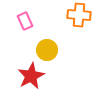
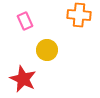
red star: moved 8 px left, 3 px down; rotated 20 degrees counterclockwise
